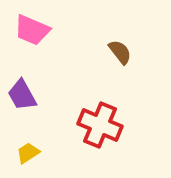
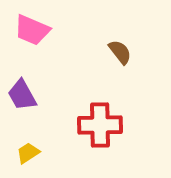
red cross: rotated 24 degrees counterclockwise
